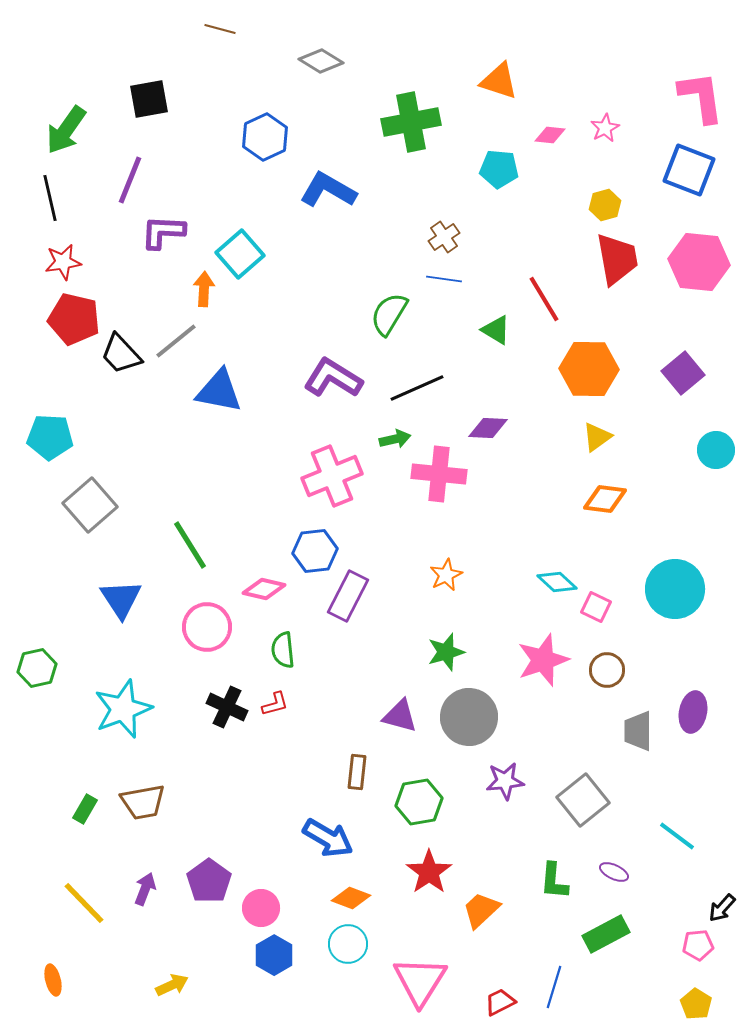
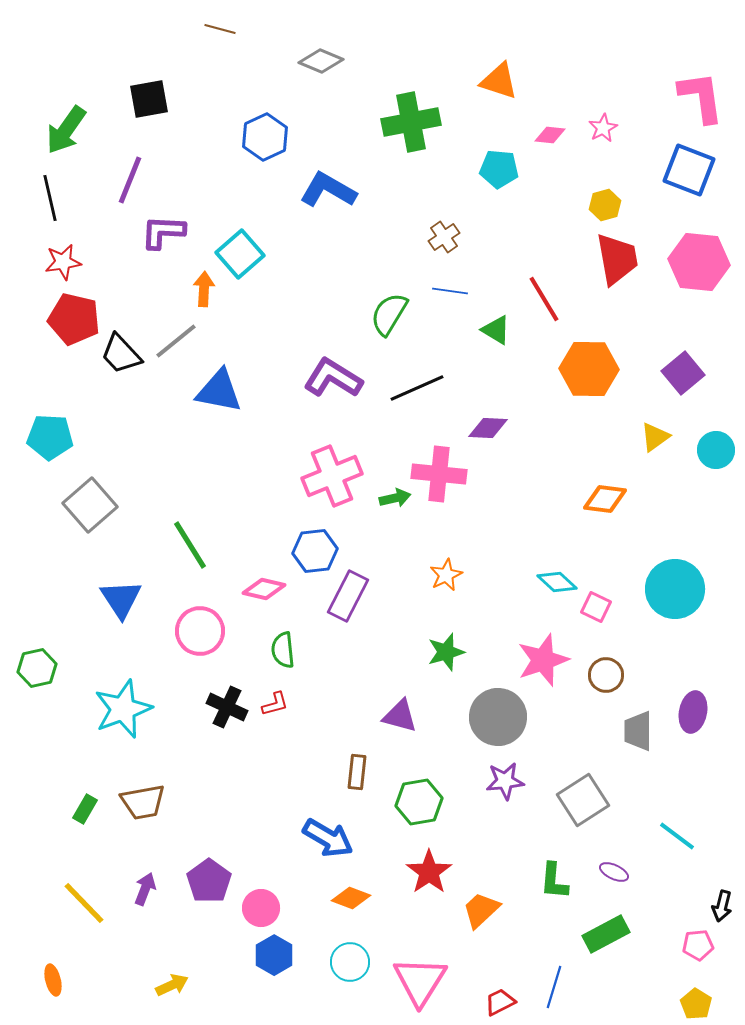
gray diamond at (321, 61): rotated 9 degrees counterclockwise
pink star at (605, 128): moved 2 px left
blue line at (444, 279): moved 6 px right, 12 px down
yellow triangle at (597, 437): moved 58 px right
green arrow at (395, 439): moved 59 px down
pink circle at (207, 627): moved 7 px left, 4 px down
brown circle at (607, 670): moved 1 px left, 5 px down
gray circle at (469, 717): moved 29 px right
gray square at (583, 800): rotated 6 degrees clockwise
black arrow at (722, 908): moved 2 px up; rotated 28 degrees counterclockwise
cyan circle at (348, 944): moved 2 px right, 18 px down
